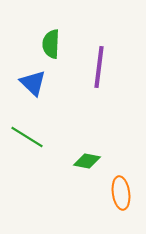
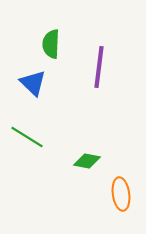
orange ellipse: moved 1 px down
